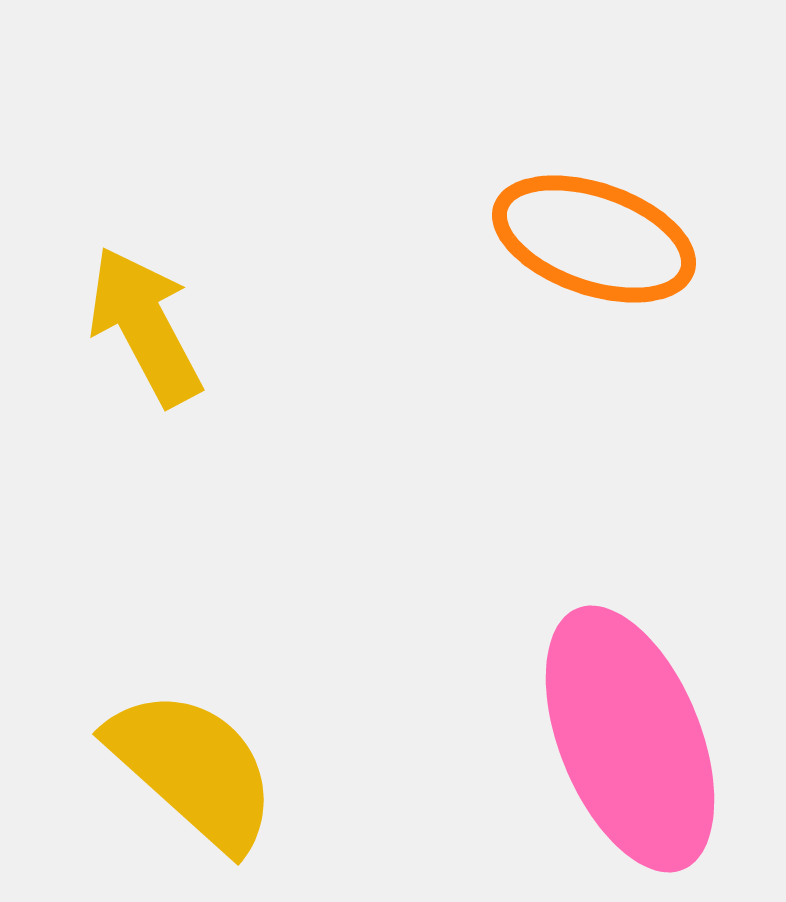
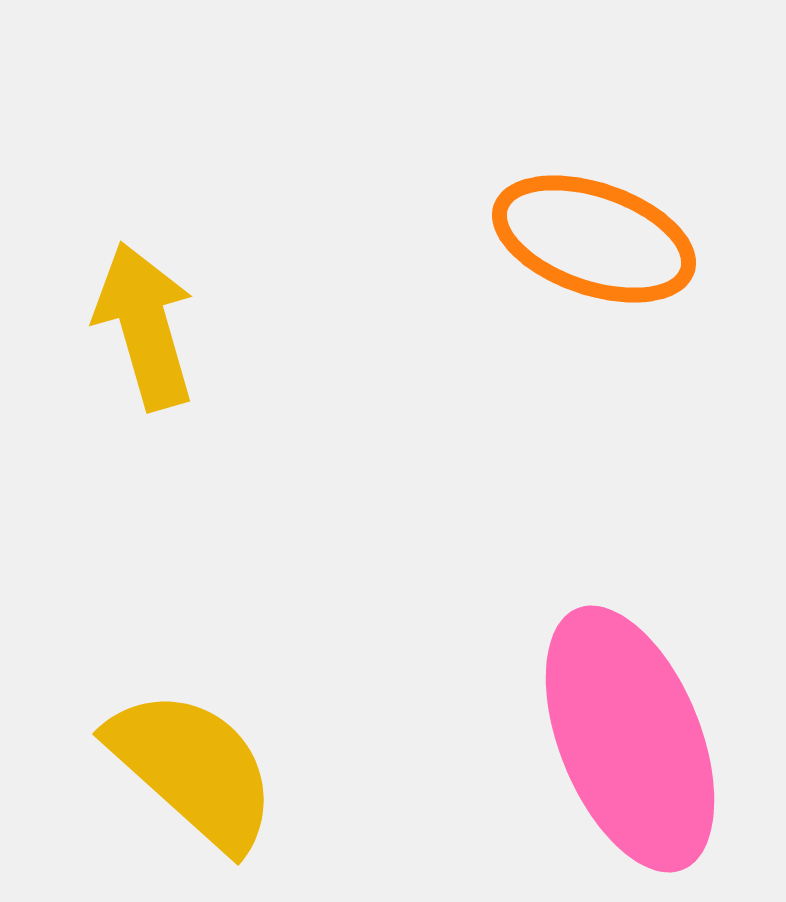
yellow arrow: rotated 12 degrees clockwise
